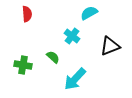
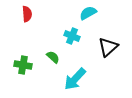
cyan semicircle: moved 1 px left
cyan cross: rotated 14 degrees counterclockwise
black triangle: moved 2 px left, 1 px down; rotated 20 degrees counterclockwise
